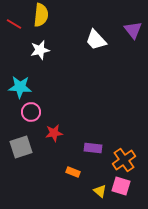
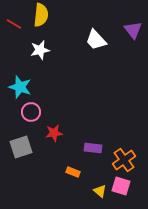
cyan star: rotated 15 degrees clockwise
